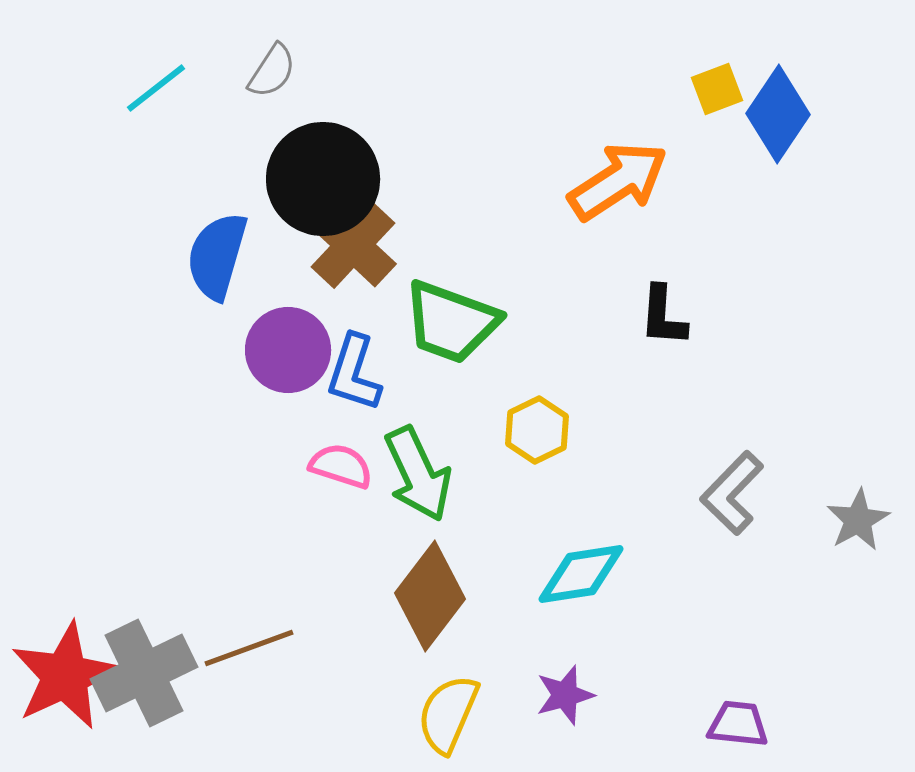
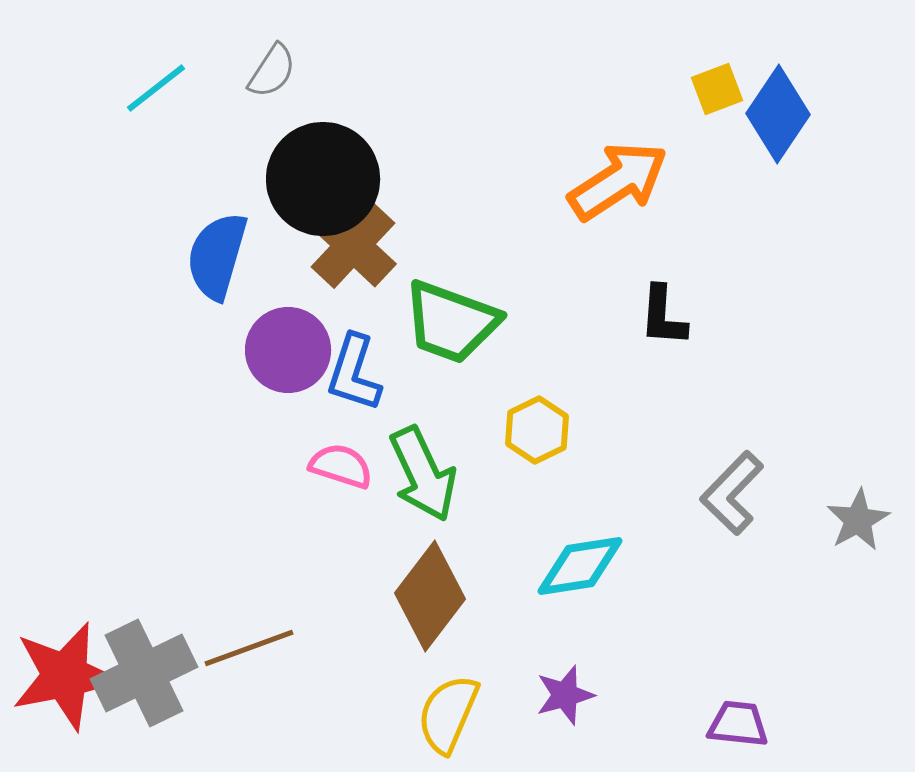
green arrow: moved 5 px right
cyan diamond: moved 1 px left, 8 px up
red star: rotated 14 degrees clockwise
